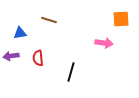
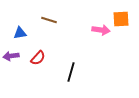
pink arrow: moved 3 px left, 13 px up
red semicircle: rotated 133 degrees counterclockwise
